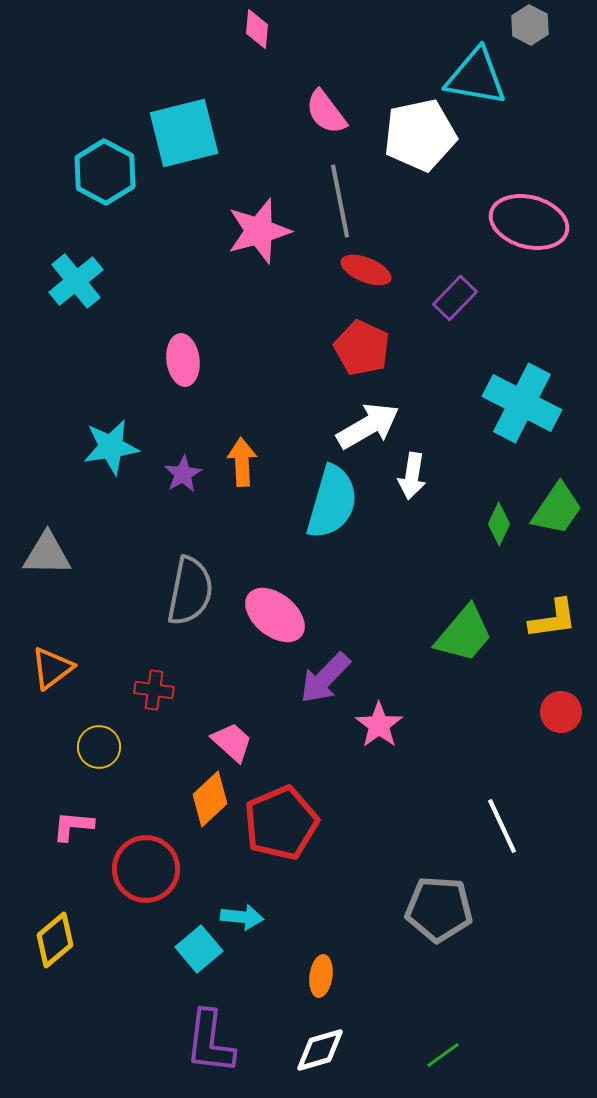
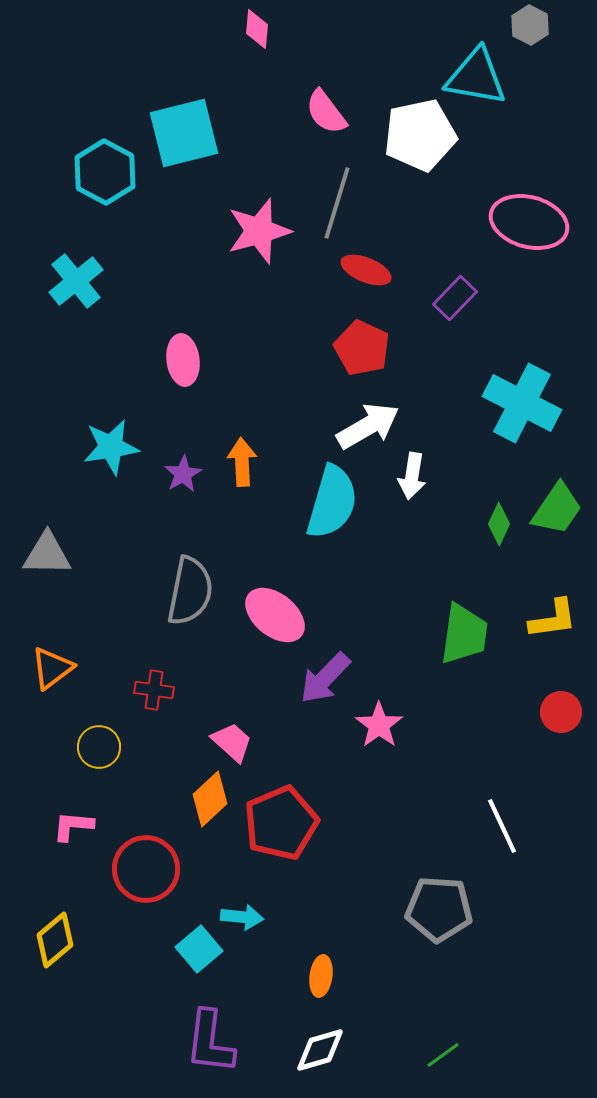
gray line at (340, 201): moved 3 px left, 2 px down; rotated 28 degrees clockwise
green trapezoid at (464, 634): rotated 32 degrees counterclockwise
